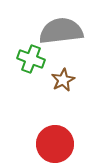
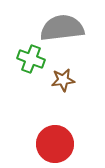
gray semicircle: moved 1 px right, 3 px up
brown star: rotated 20 degrees clockwise
